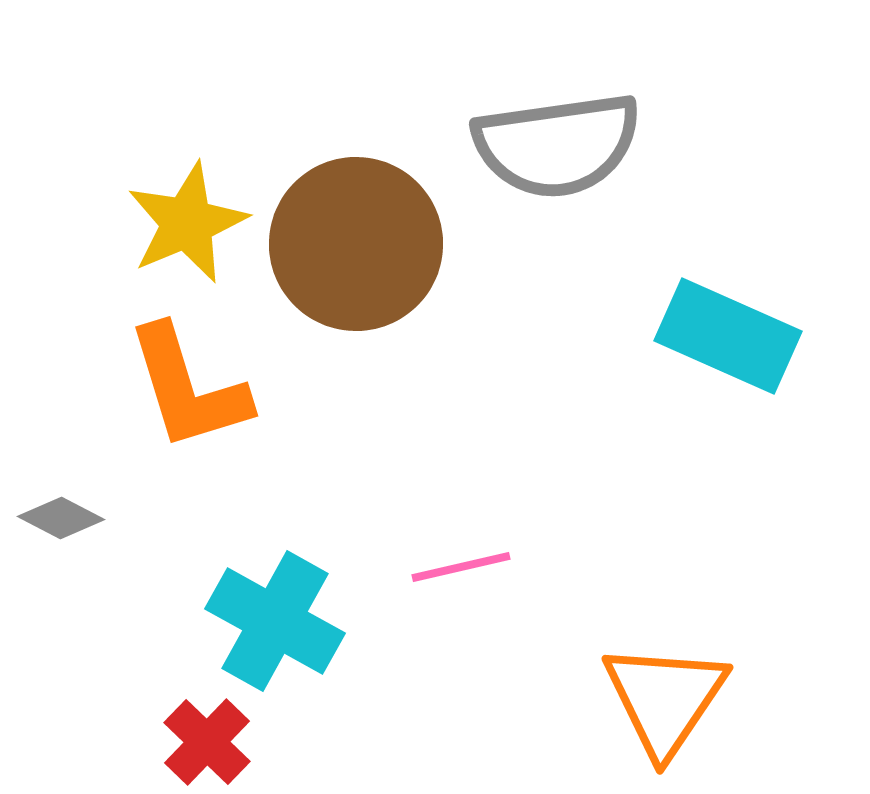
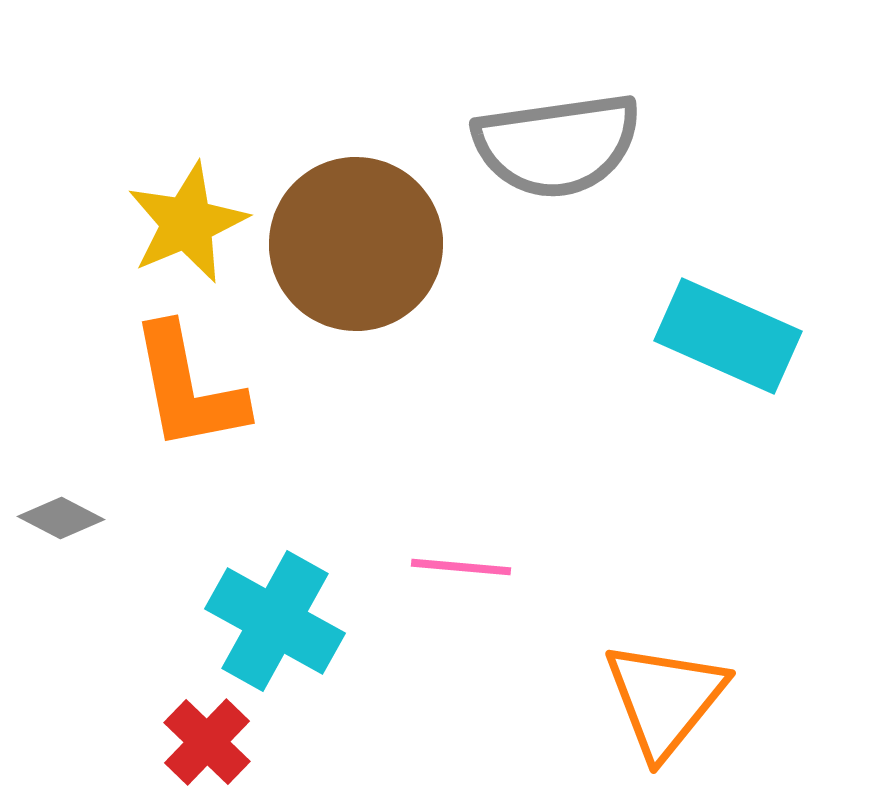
orange L-shape: rotated 6 degrees clockwise
pink line: rotated 18 degrees clockwise
orange triangle: rotated 5 degrees clockwise
